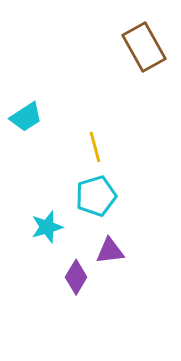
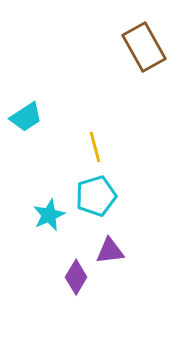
cyan star: moved 2 px right, 12 px up; rotated 8 degrees counterclockwise
